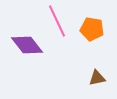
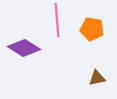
pink line: moved 1 px up; rotated 20 degrees clockwise
purple diamond: moved 3 px left, 3 px down; rotated 20 degrees counterclockwise
